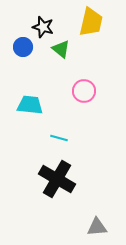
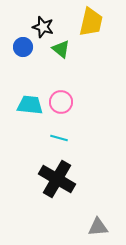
pink circle: moved 23 px left, 11 px down
gray triangle: moved 1 px right
